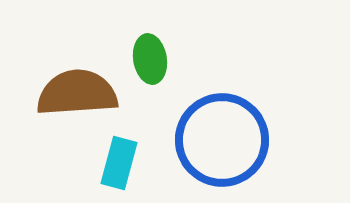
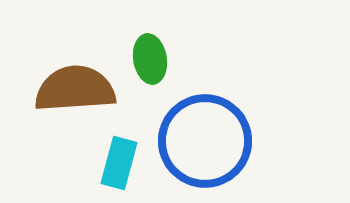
brown semicircle: moved 2 px left, 4 px up
blue circle: moved 17 px left, 1 px down
